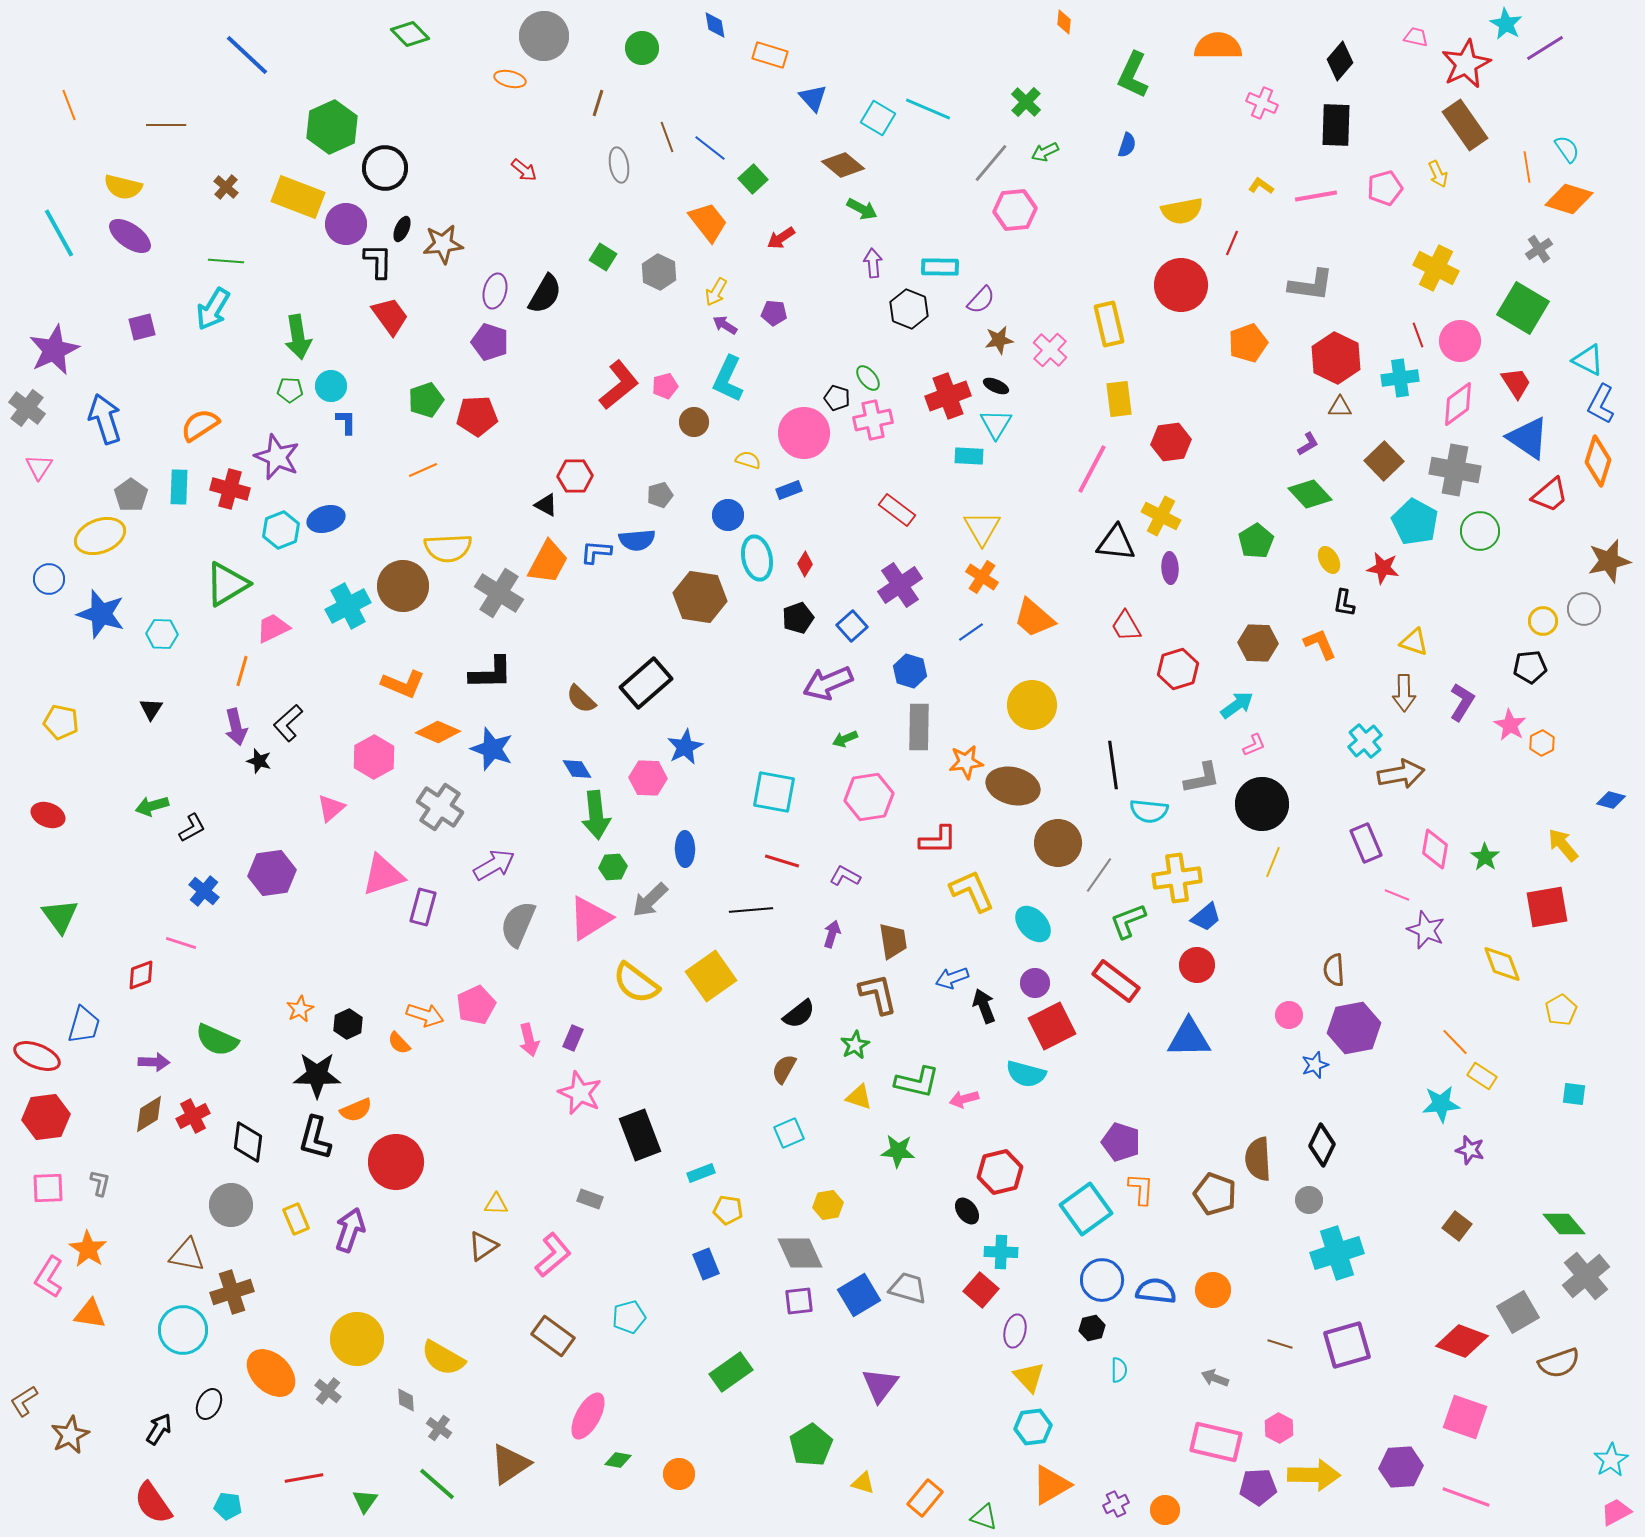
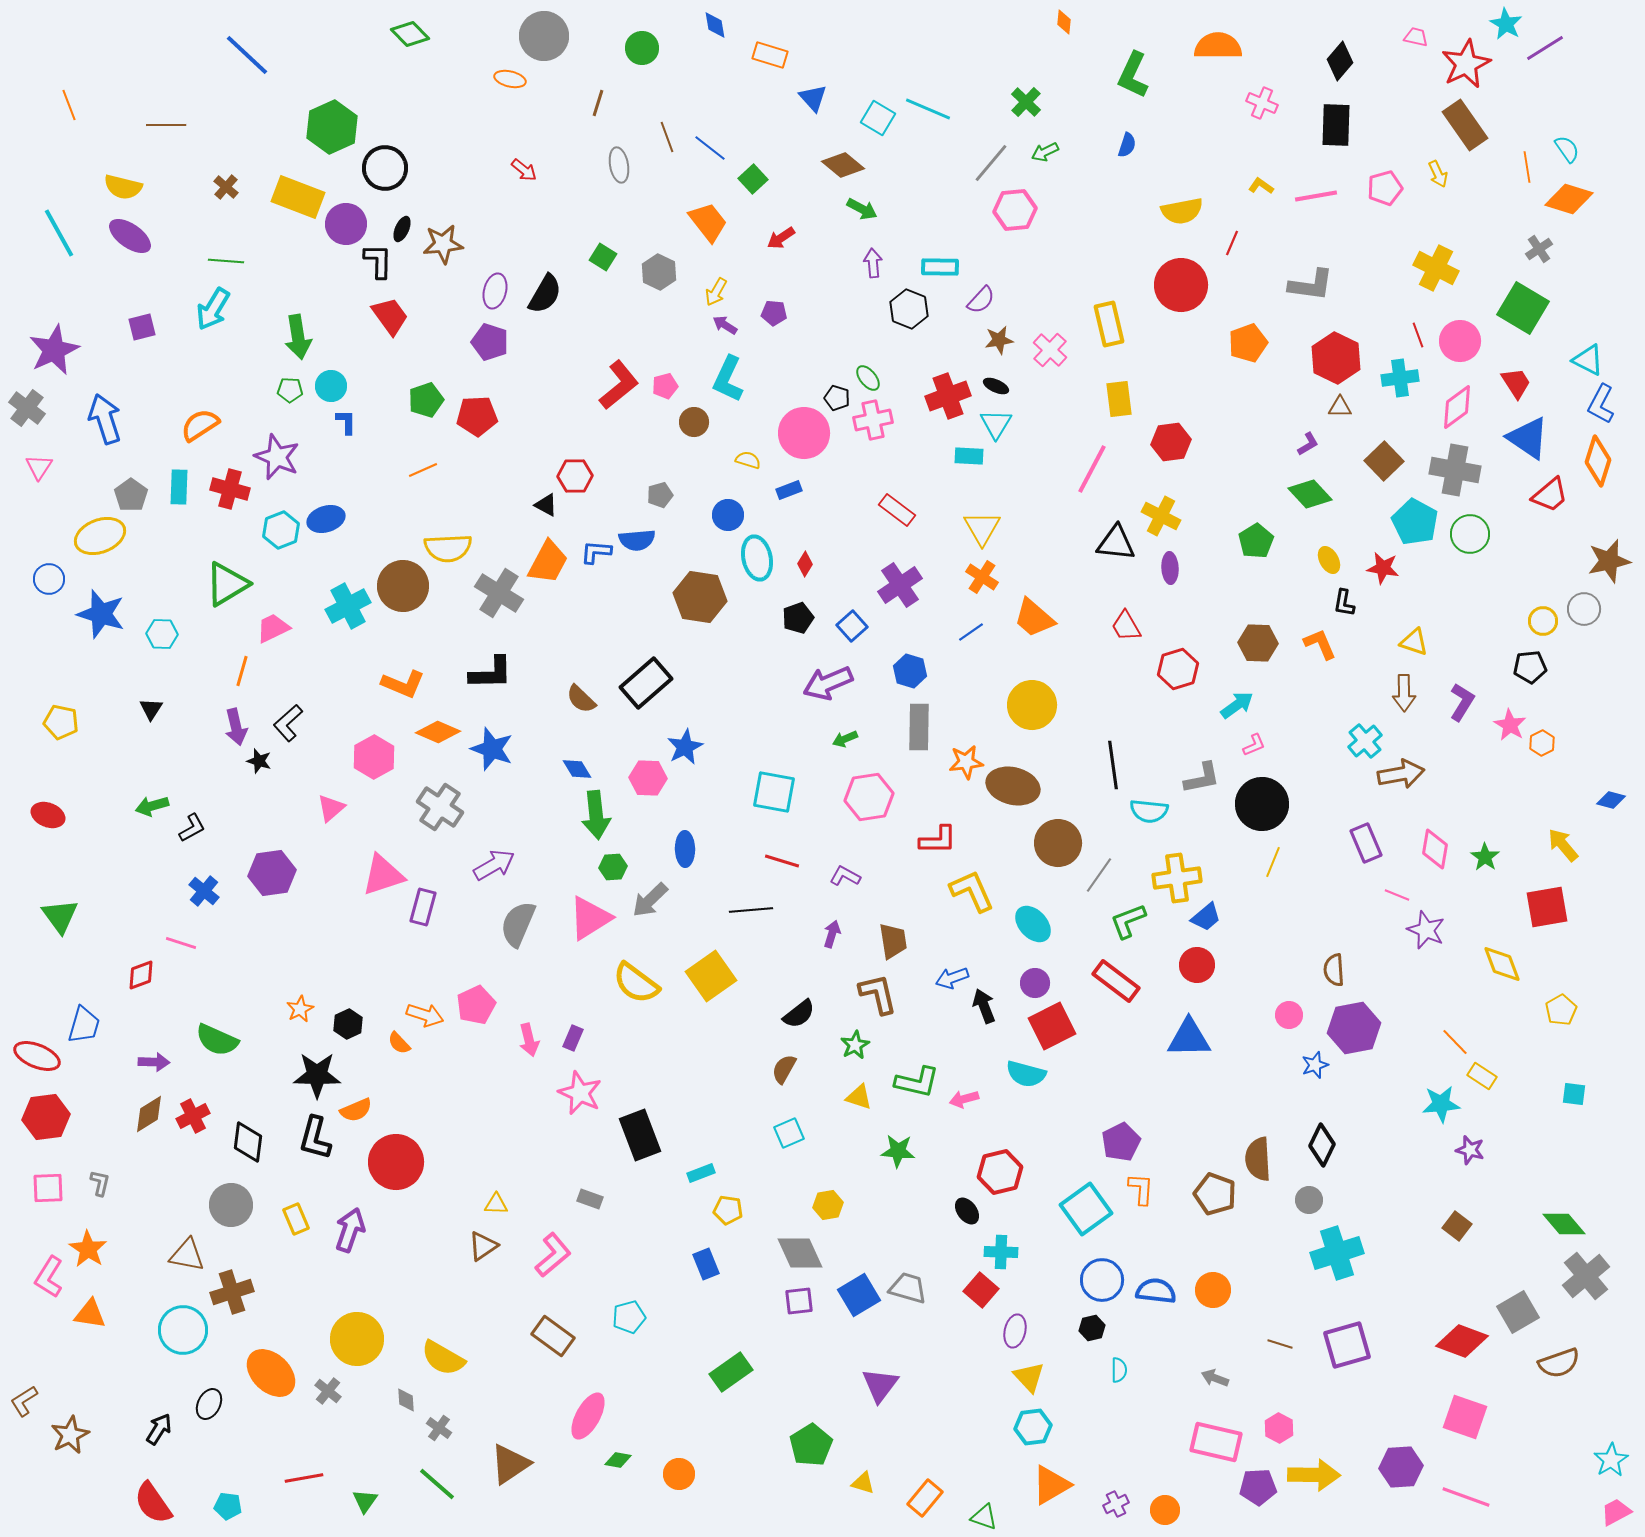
pink diamond at (1458, 404): moved 1 px left, 3 px down
green circle at (1480, 531): moved 10 px left, 3 px down
purple pentagon at (1121, 1142): rotated 27 degrees clockwise
